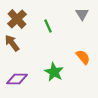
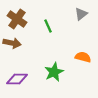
gray triangle: moved 1 px left; rotated 24 degrees clockwise
brown cross: rotated 12 degrees counterclockwise
brown arrow: rotated 138 degrees clockwise
orange semicircle: rotated 35 degrees counterclockwise
green star: rotated 18 degrees clockwise
